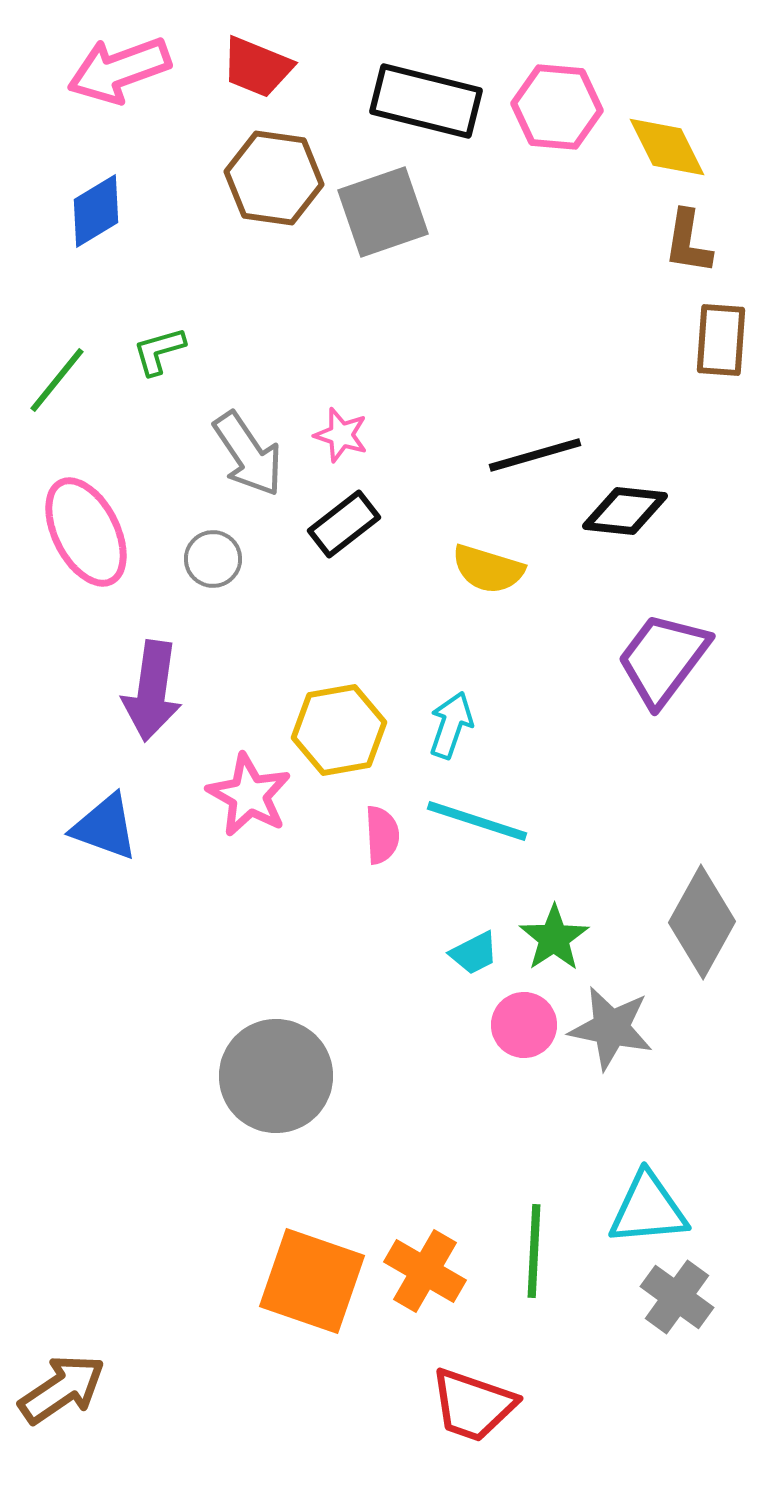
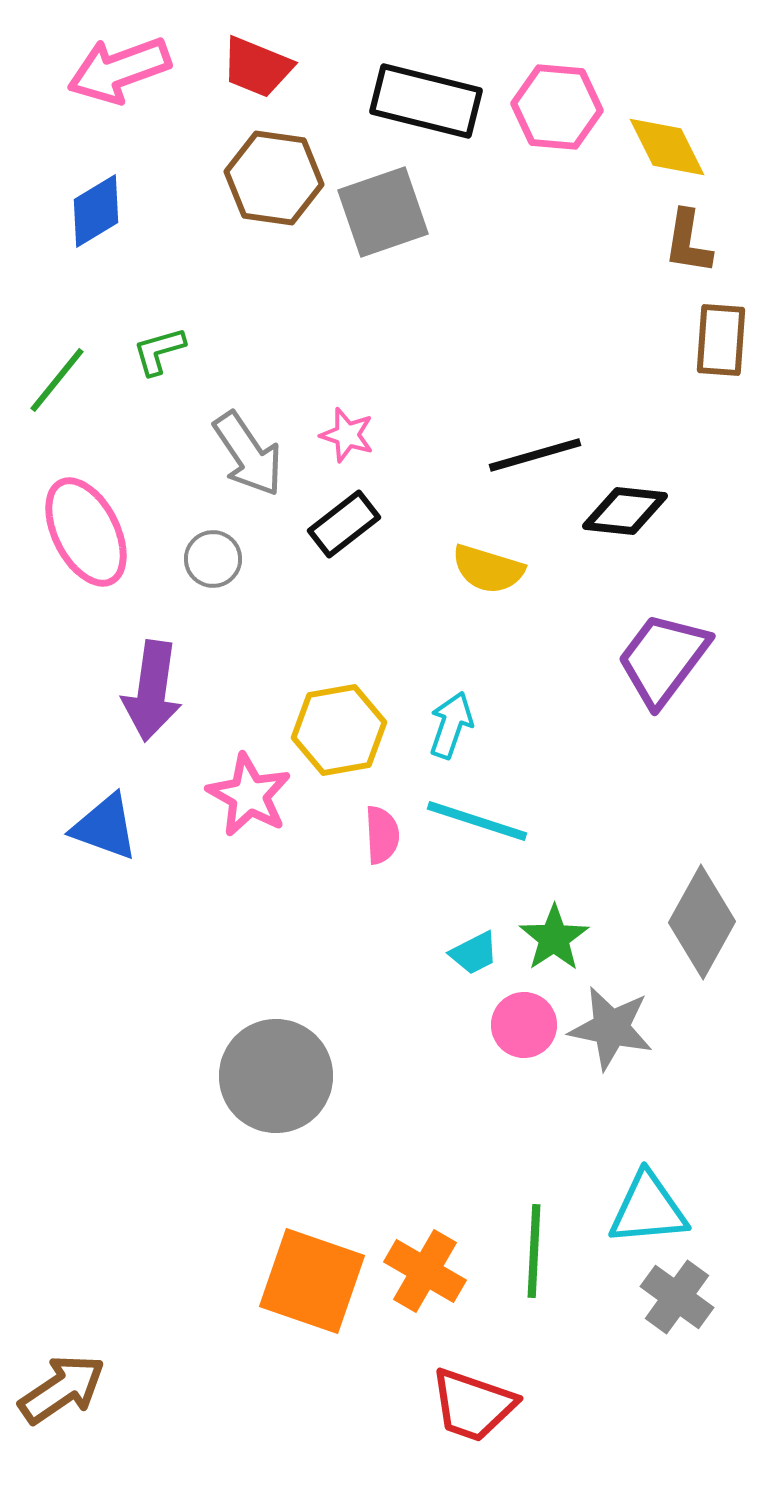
pink star at (341, 435): moved 6 px right
